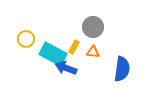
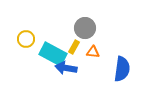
gray circle: moved 8 px left, 1 px down
blue arrow: rotated 10 degrees counterclockwise
